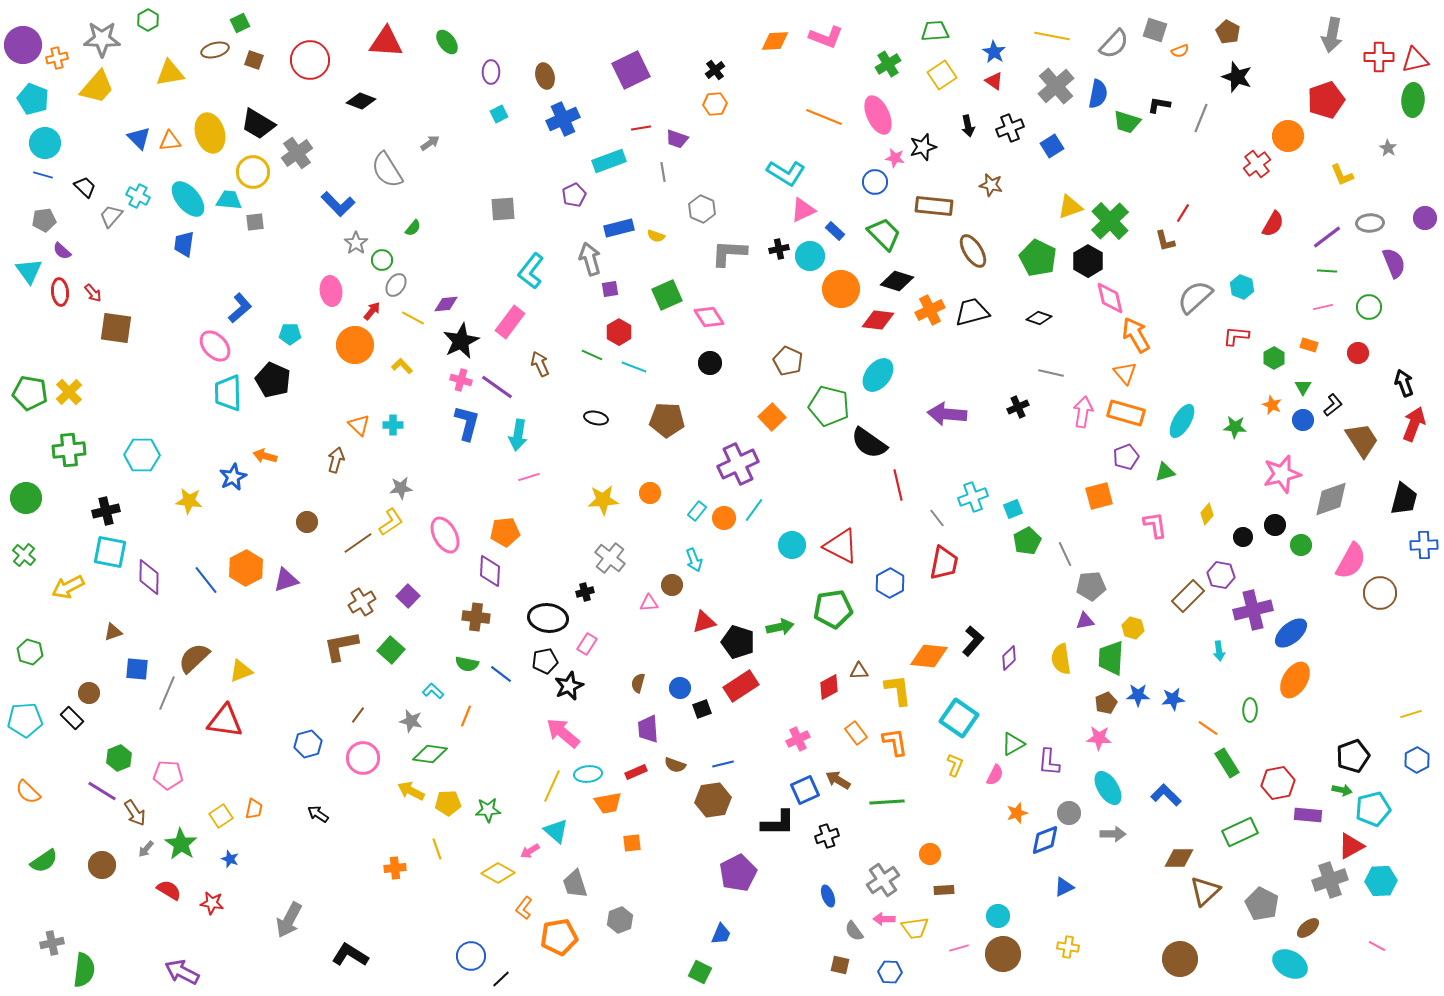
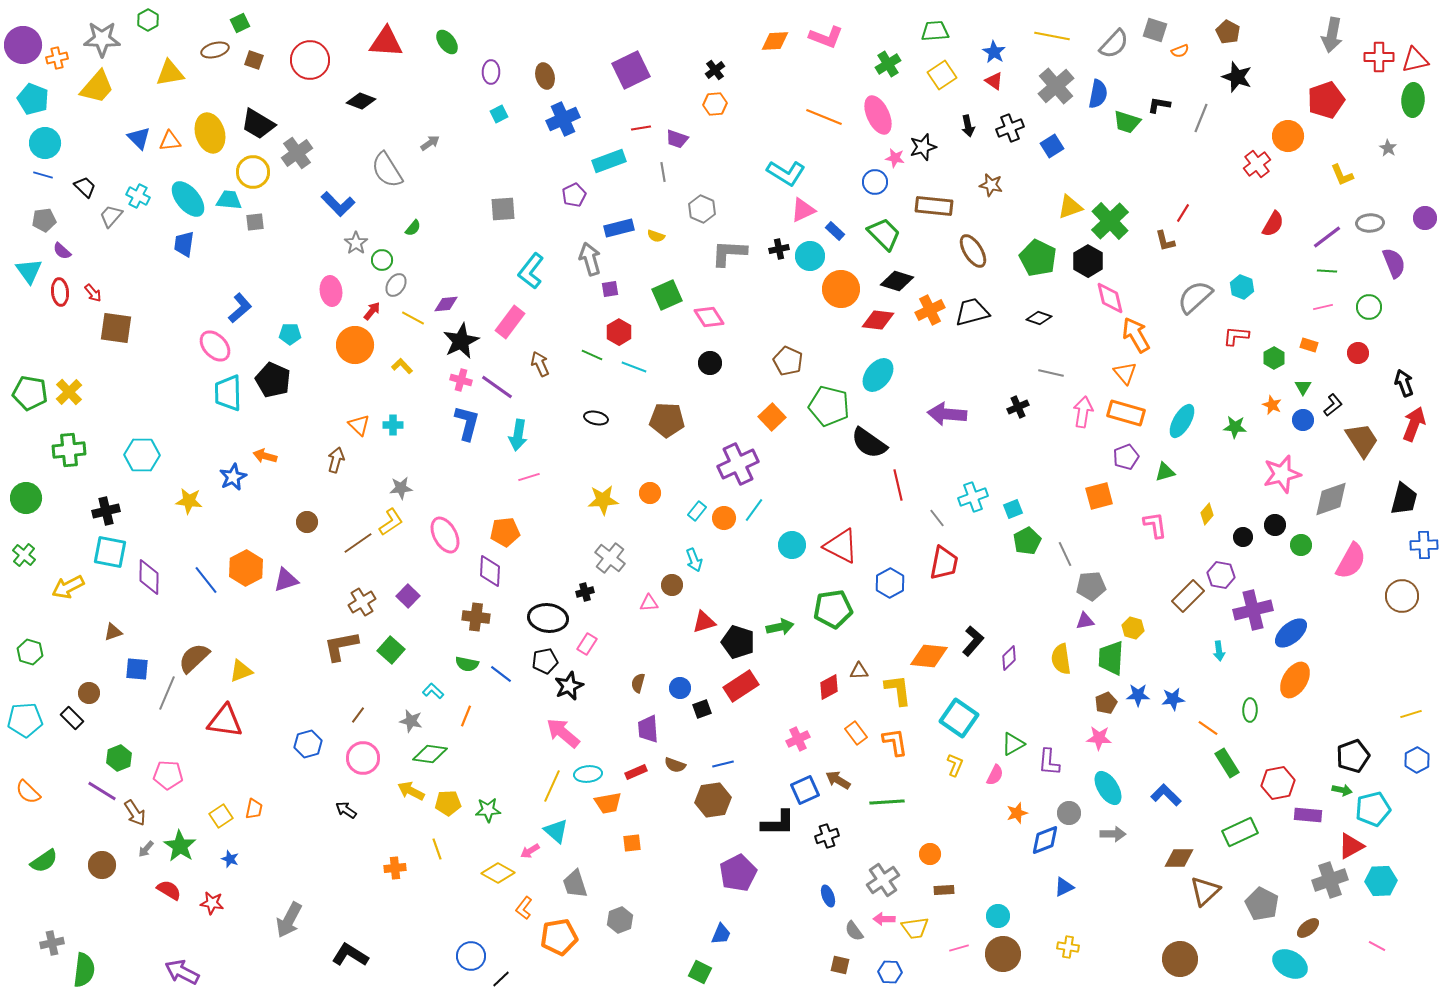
brown circle at (1380, 593): moved 22 px right, 3 px down
black arrow at (318, 814): moved 28 px right, 4 px up
green star at (181, 844): moved 1 px left, 2 px down
